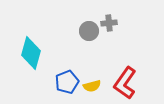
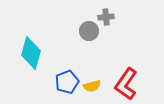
gray cross: moved 3 px left, 6 px up
red L-shape: moved 1 px right, 1 px down
